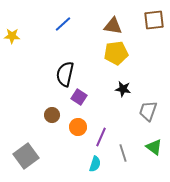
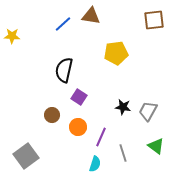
brown triangle: moved 22 px left, 10 px up
black semicircle: moved 1 px left, 4 px up
black star: moved 18 px down
gray trapezoid: rotated 10 degrees clockwise
green triangle: moved 2 px right, 1 px up
